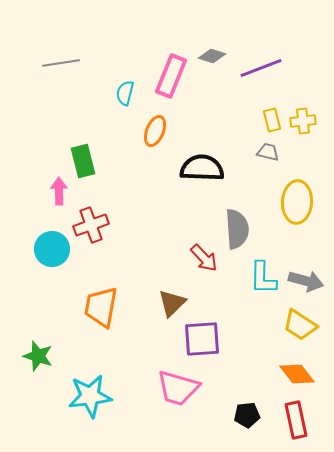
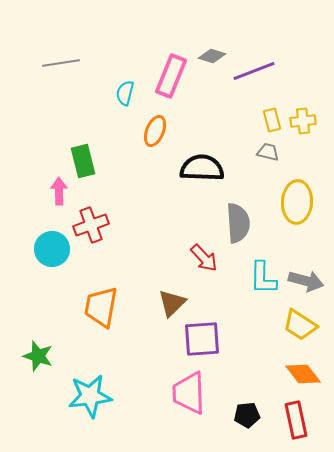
purple line: moved 7 px left, 3 px down
gray semicircle: moved 1 px right, 6 px up
orange diamond: moved 6 px right
pink trapezoid: moved 11 px right, 5 px down; rotated 72 degrees clockwise
